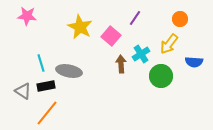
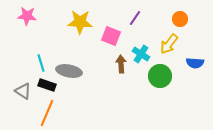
yellow star: moved 5 px up; rotated 25 degrees counterclockwise
pink square: rotated 18 degrees counterclockwise
cyan cross: rotated 24 degrees counterclockwise
blue semicircle: moved 1 px right, 1 px down
green circle: moved 1 px left
black rectangle: moved 1 px right, 1 px up; rotated 30 degrees clockwise
orange line: rotated 16 degrees counterclockwise
